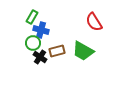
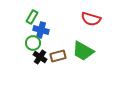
red semicircle: moved 3 px left, 3 px up; rotated 42 degrees counterclockwise
brown rectangle: moved 1 px right, 5 px down
